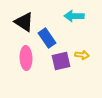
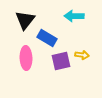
black triangle: moved 1 px right, 2 px up; rotated 35 degrees clockwise
blue rectangle: rotated 24 degrees counterclockwise
